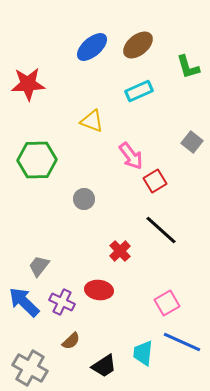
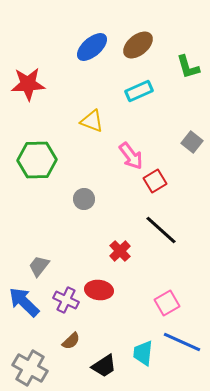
purple cross: moved 4 px right, 2 px up
